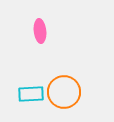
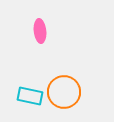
cyan rectangle: moved 1 px left, 2 px down; rotated 15 degrees clockwise
